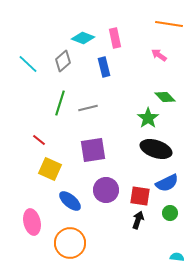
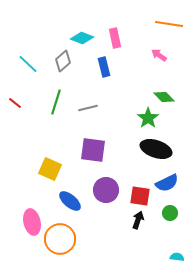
cyan diamond: moved 1 px left
green diamond: moved 1 px left
green line: moved 4 px left, 1 px up
red line: moved 24 px left, 37 px up
purple square: rotated 16 degrees clockwise
orange circle: moved 10 px left, 4 px up
